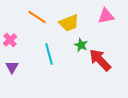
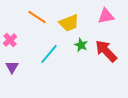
cyan line: rotated 55 degrees clockwise
red arrow: moved 6 px right, 9 px up
